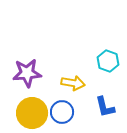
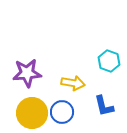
cyan hexagon: moved 1 px right
blue L-shape: moved 1 px left, 1 px up
